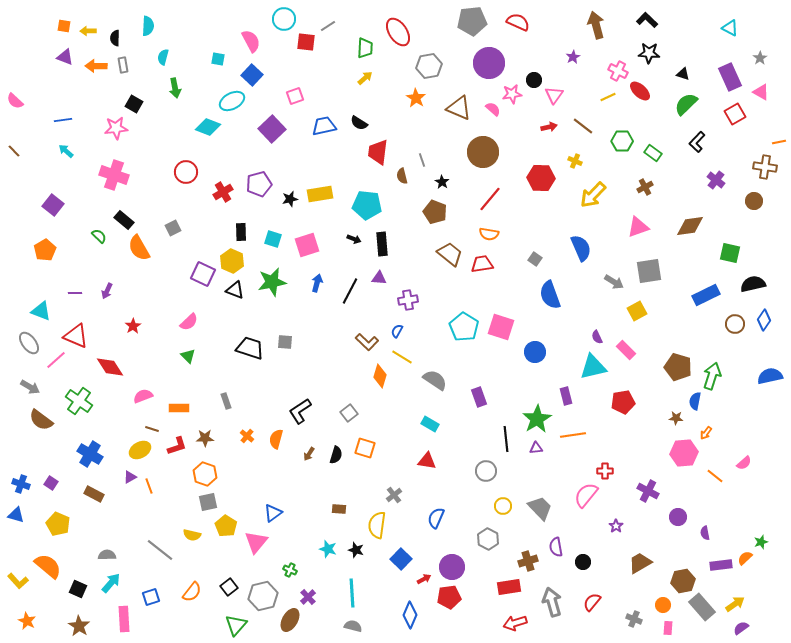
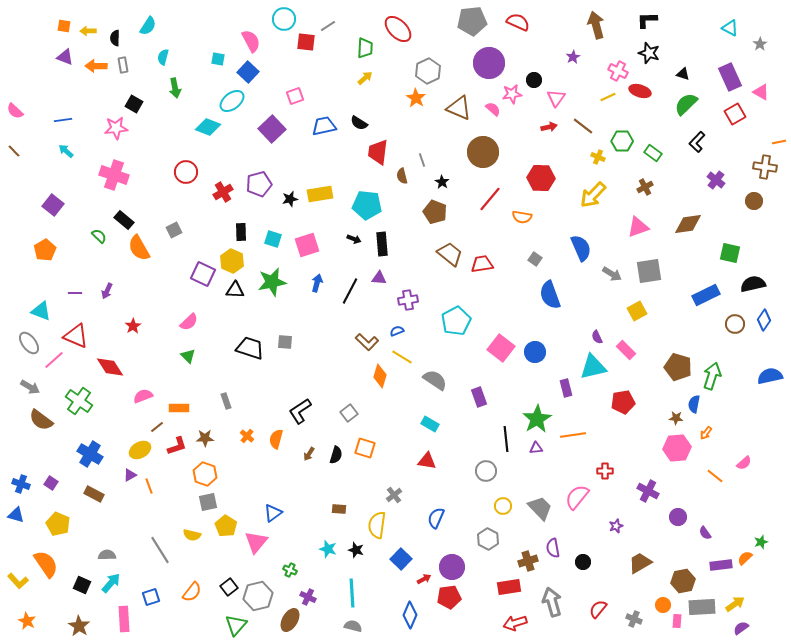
black L-shape at (647, 20): rotated 45 degrees counterclockwise
cyan semicircle at (148, 26): rotated 30 degrees clockwise
red ellipse at (398, 32): moved 3 px up; rotated 12 degrees counterclockwise
black star at (649, 53): rotated 15 degrees clockwise
gray star at (760, 58): moved 14 px up
gray hexagon at (429, 66): moved 1 px left, 5 px down; rotated 15 degrees counterclockwise
blue square at (252, 75): moved 4 px left, 3 px up
red ellipse at (640, 91): rotated 25 degrees counterclockwise
pink triangle at (554, 95): moved 2 px right, 3 px down
pink semicircle at (15, 101): moved 10 px down
cyan ellipse at (232, 101): rotated 10 degrees counterclockwise
yellow cross at (575, 161): moved 23 px right, 4 px up
brown diamond at (690, 226): moved 2 px left, 2 px up
gray square at (173, 228): moved 1 px right, 2 px down
orange semicircle at (489, 234): moved 33 px right, 17 px up
gray arrow at (614, 282): moved 2 px left, 8 px up
black triangle at (235, 290): rotated 18 degrees counterclockwise
cyan pentagon at (464, 327): moved 8 px left, 6 px up; rotated 12 degrees clockwise
pink square at (501, 327): moved 21 px down; rotated 20 degrees clockwise
blue semicircle at (397, 331): rotated 40 degrees clockwise
pink line at (56, 360): moved 2 px left
purple rectangle at (566, 396): moved 8 px up
blue semicircle at (695, 401): moved 1 px left, 3 px down
brown line at (152, 429): moved 5 px right, 2 px up; rotated 56 degrees counterclockwise
pink hexagon at (684, 453): moved 7 px left, 5 px up
purple triangle at (130, 477): moved 2 px up
pink semicircle at (586, 495): moved 9 px left, 2 px down
purple star at (616, 526): rotated 16 degrees clockwise
purple semicircle at (705, 533): rotated 24 degrees counterclockwise
purple semicircle at (556, 547): moved 3 px left, 1 px down
gray line at (160, 550): rotated 20 degrees clockwise
orange semicircle at (48, 566): moved 2 px left, 2 px up; rotated 16 degrees clockwise
black square at (78, 589): moved 4 px right, 4 px up
gray hexagon at (263, 596): moved 5 px left
purple cross at (308, 597): rotated 21 degrees counterclockwise
red semicircle at (592, 602): moved 6 px right, 7 px down
gray rectangle at (702, 607): rotated 52 degrees counterclockwise
pink rectangle at (668, 628): moved 9 px right, 7 px up
